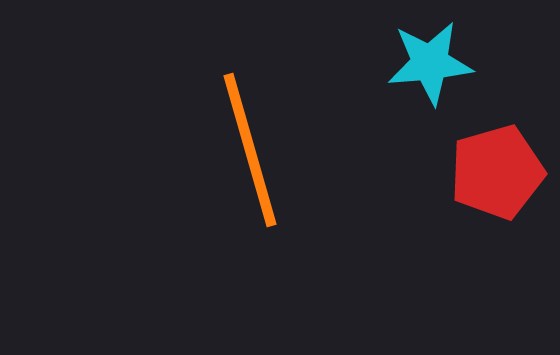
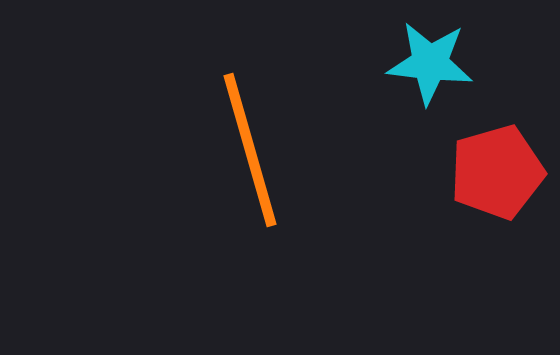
cyan star: rotated 12 degrees clockwise
